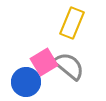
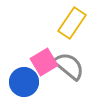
yellow rectangle: rotated 12 degrees clockwise
blue circle: moved 2 px left
